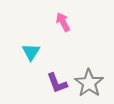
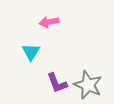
pink arrow: moved 14 px left; rotated 72 degrees counterclockwise
gray star: moved 1 px left, 2 px down; rotated 12 degrees counterclockwise
